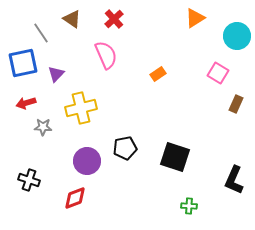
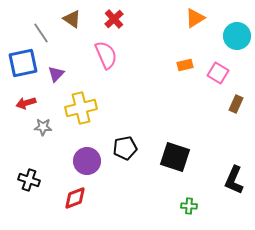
orange rectangle: moved 27 px right, 9 px up; rotated 21 degrees clockwise
